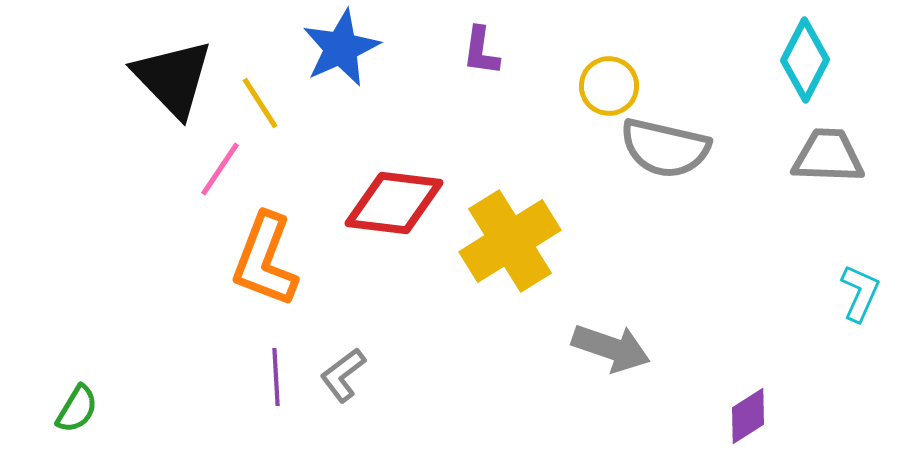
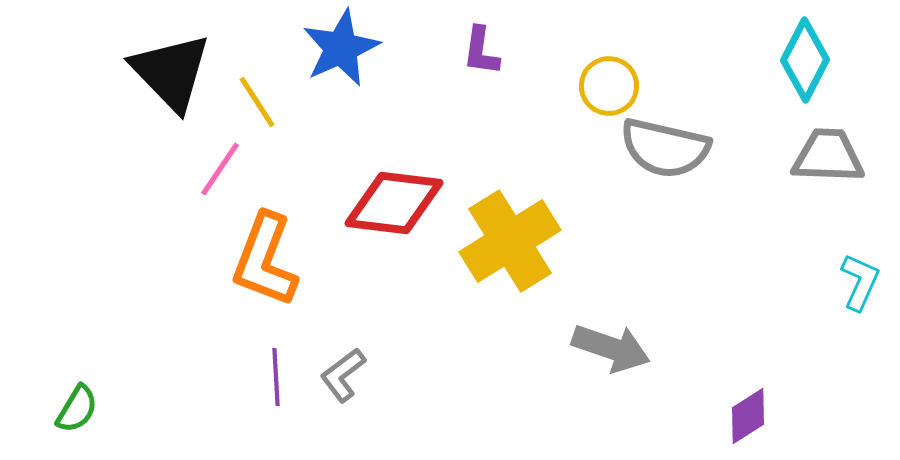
black triangle: moved 2 px left, 6 px up
yellow line: moved 3 px left, 1 px up
cyan L-shape: moved 11 px up
